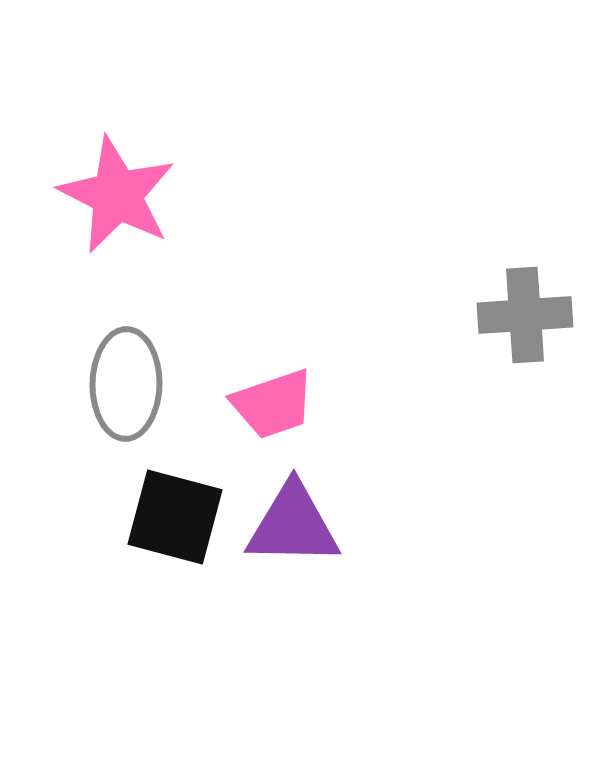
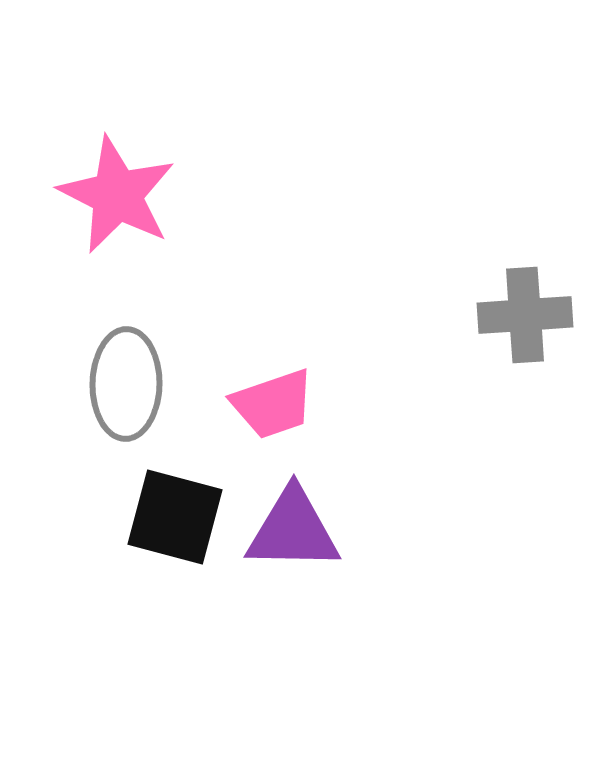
purple triangle: moved 5 px down
